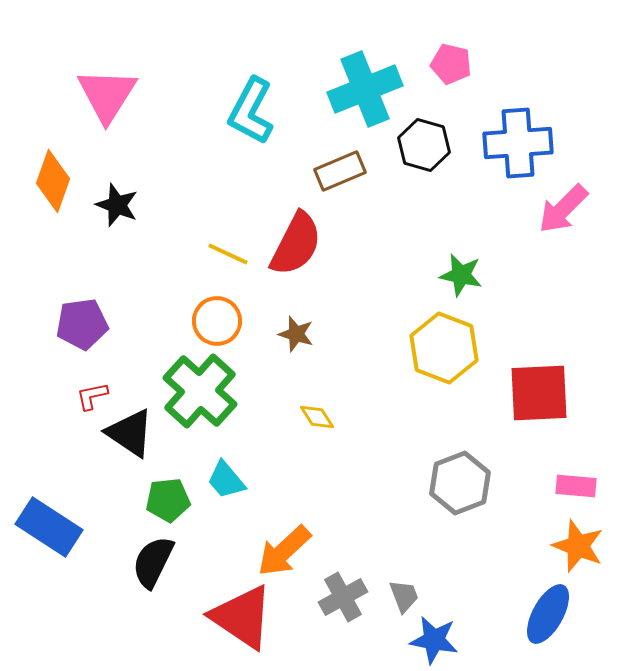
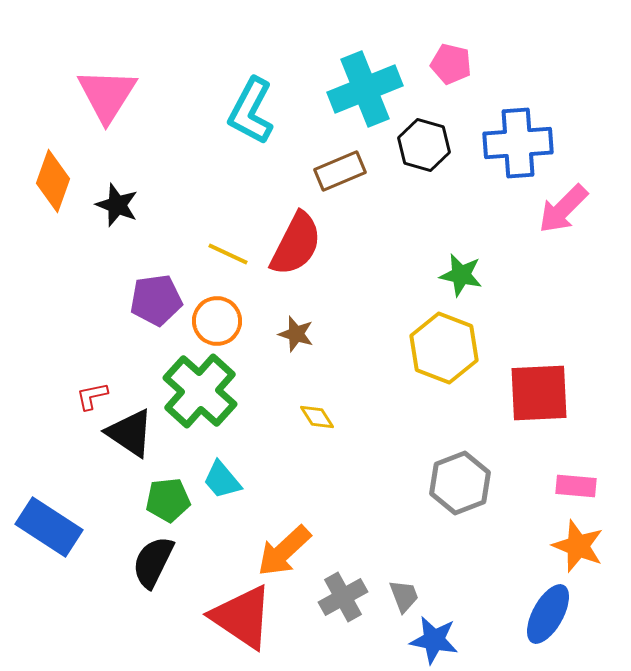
purple pentagon: moved 74 px right, 24 px up
cyan trapezoid: moved 4 px left
